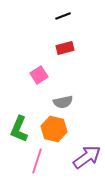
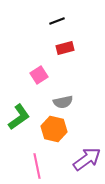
black line: moved 6 px left, 5 px down
green L-shape: moved 12 px up; rotated 148 degrees counterclockwise
purple arrow: moved 2 px down
pink line: moved 5 px down; rotated 30 degrees counterclockwise
